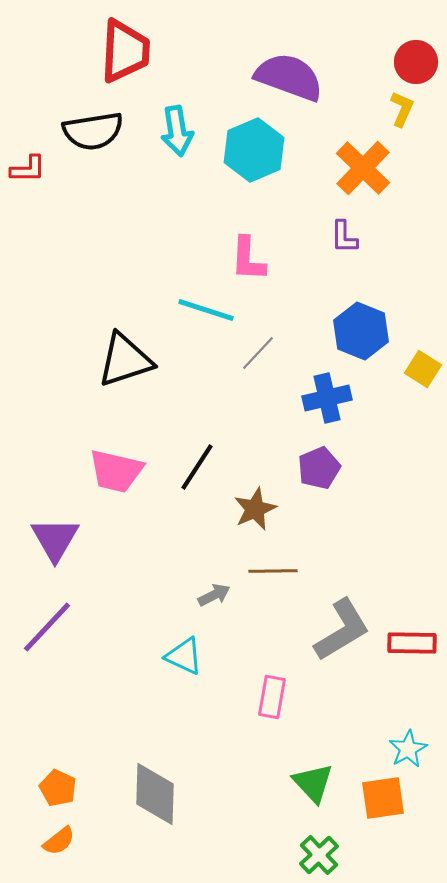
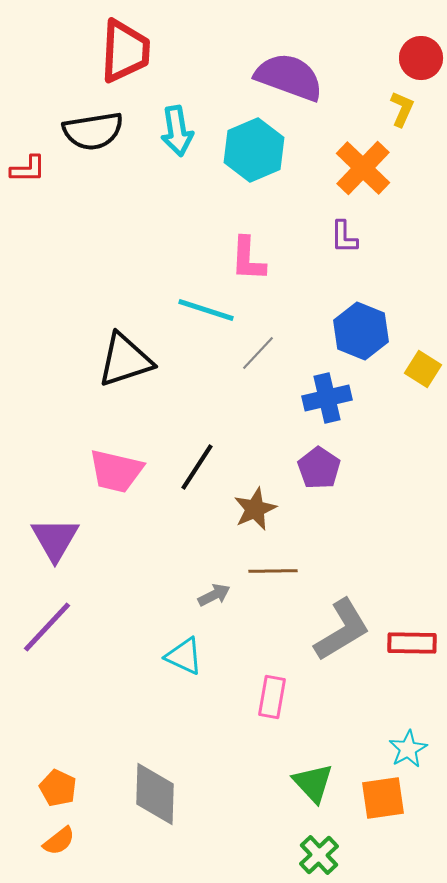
red circle: moved 5 px right, 4 px up
purple pentagon: rotated 15 degrees counterclockwise
